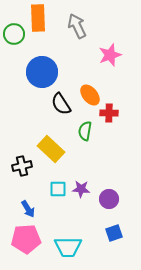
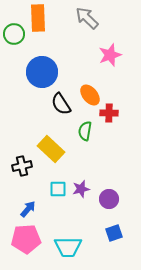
gray arrow: moved 10 px right, 8 px up; rotated 20 degrees counterclockwise
purple star: rotated 18 degrees counterclockwise
blue arrow: rotated 108 degrees counterclockwise
